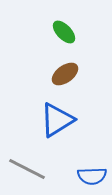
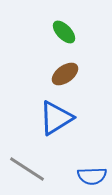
blue triangle: moved 1 px left, 2 px up
gray line: rotated 6 degrees clockwise
